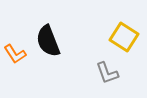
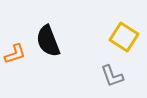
orange L-shape: rotated 75 degrees counterclockwise
gray L-shape: moved 5 px right, 3 px down
